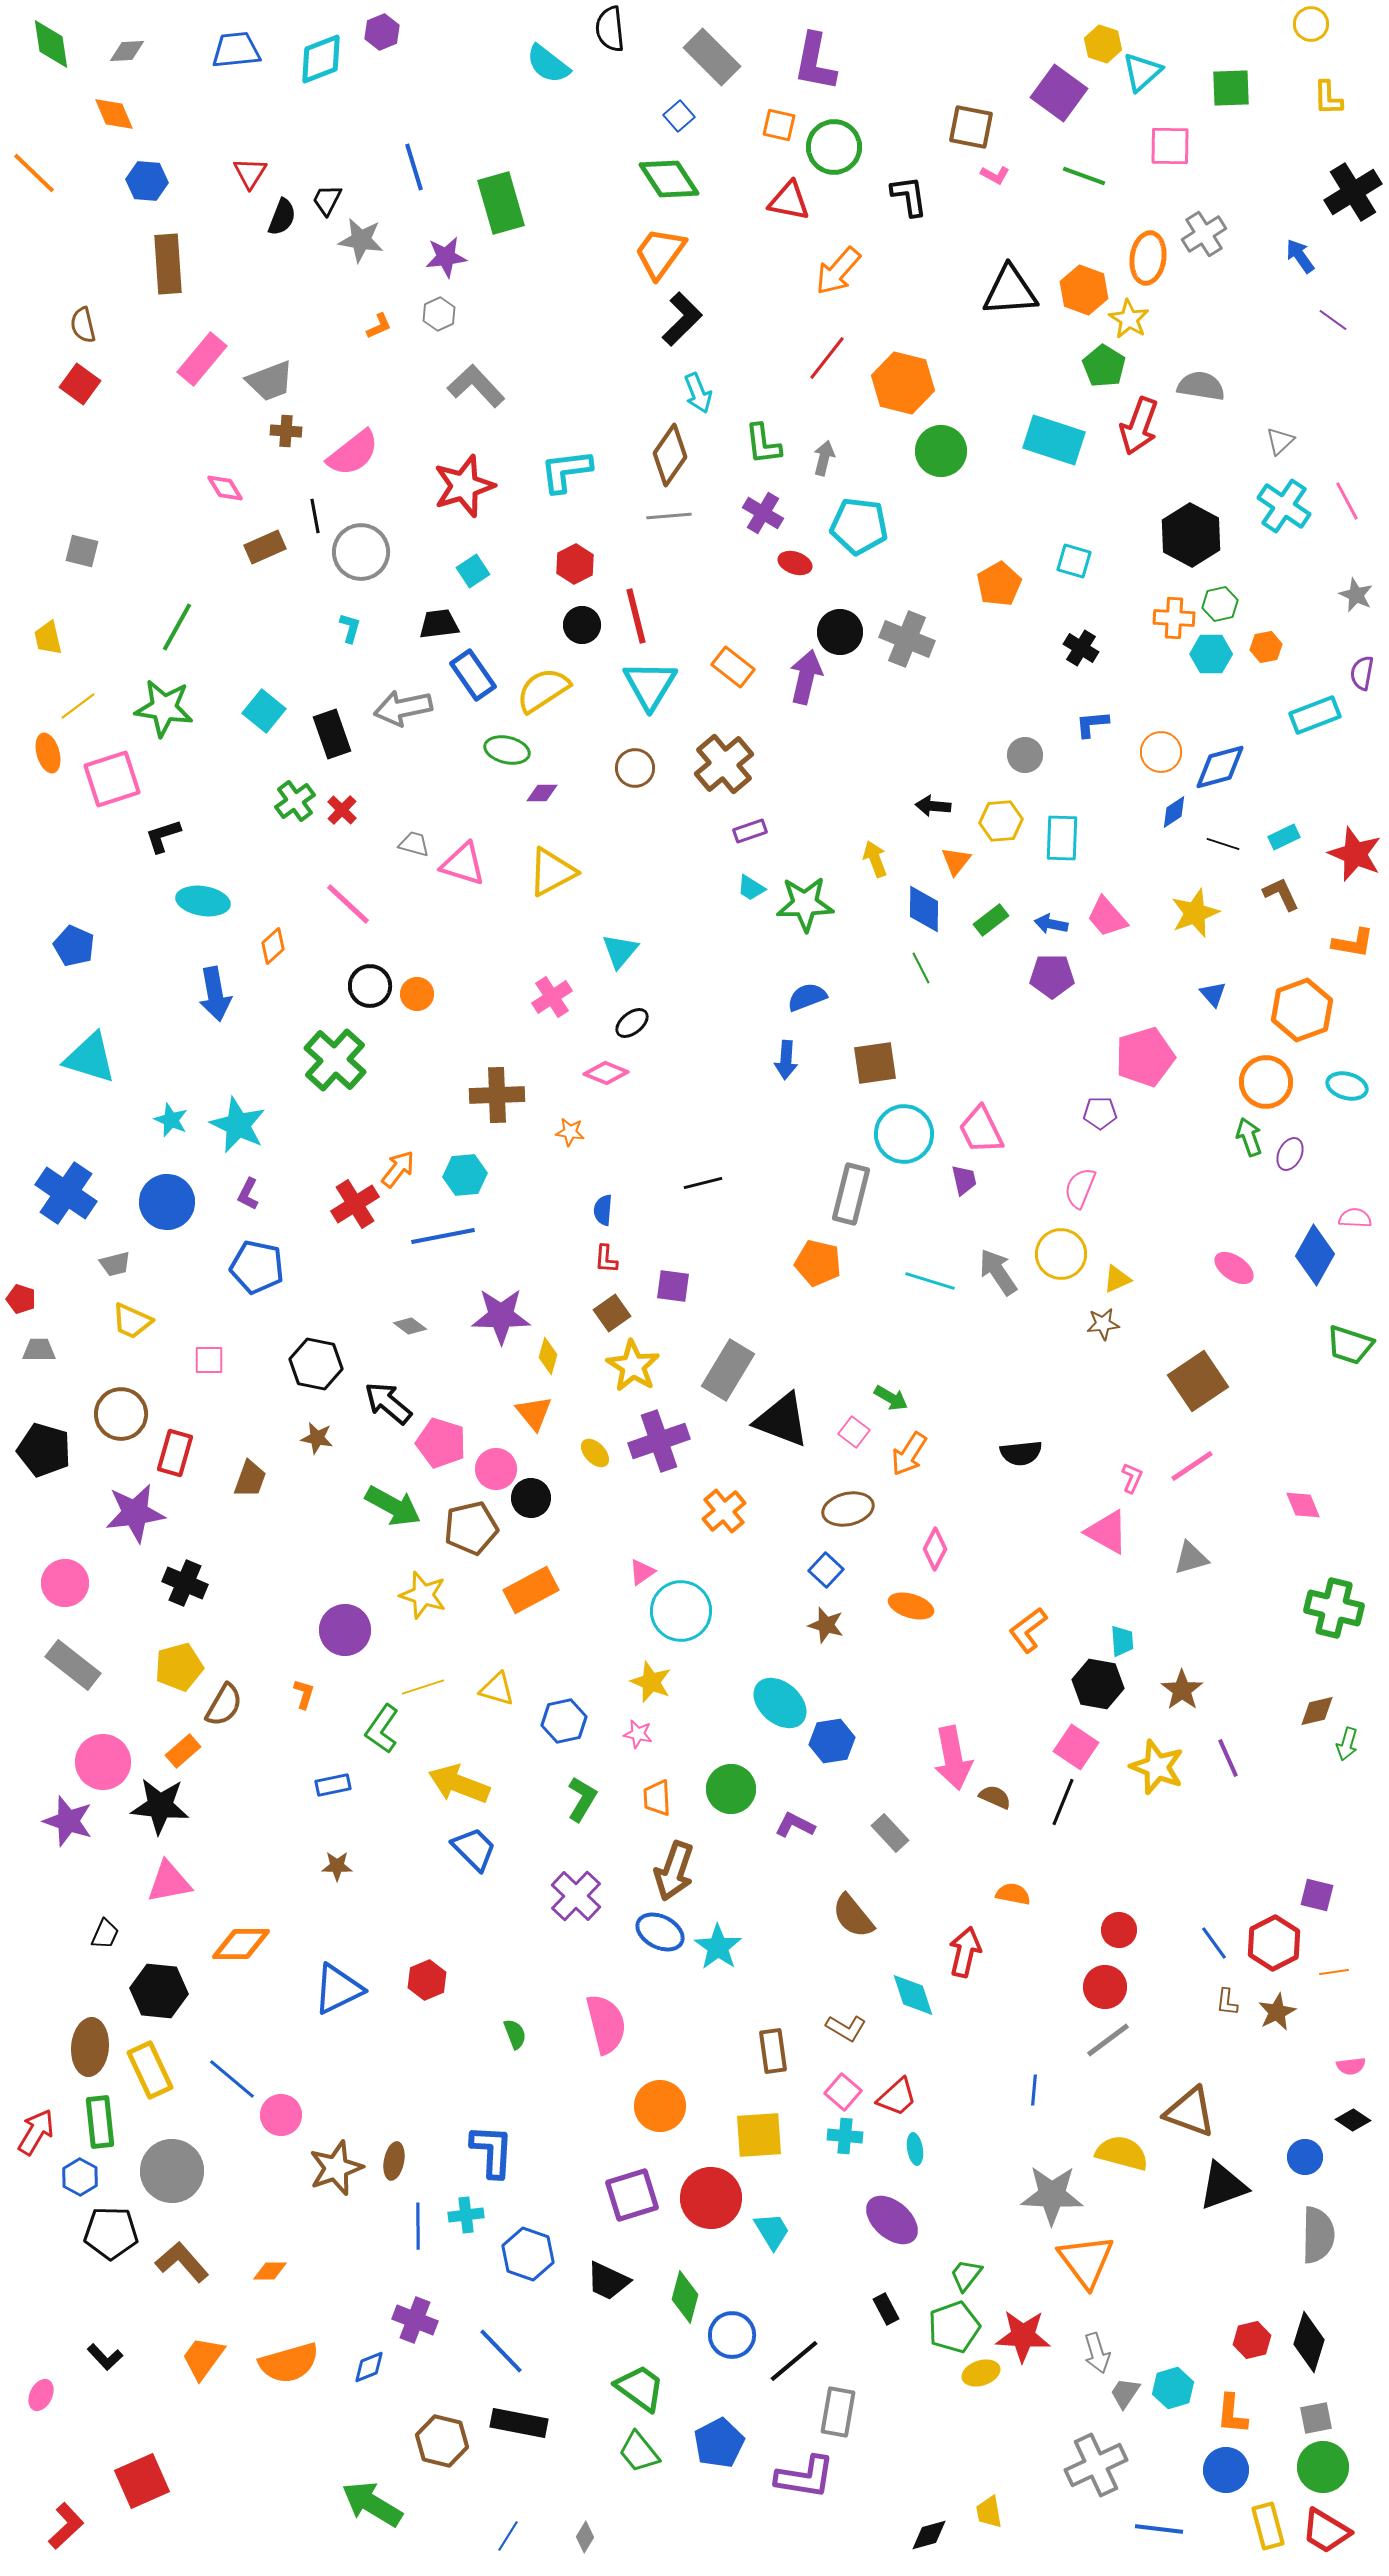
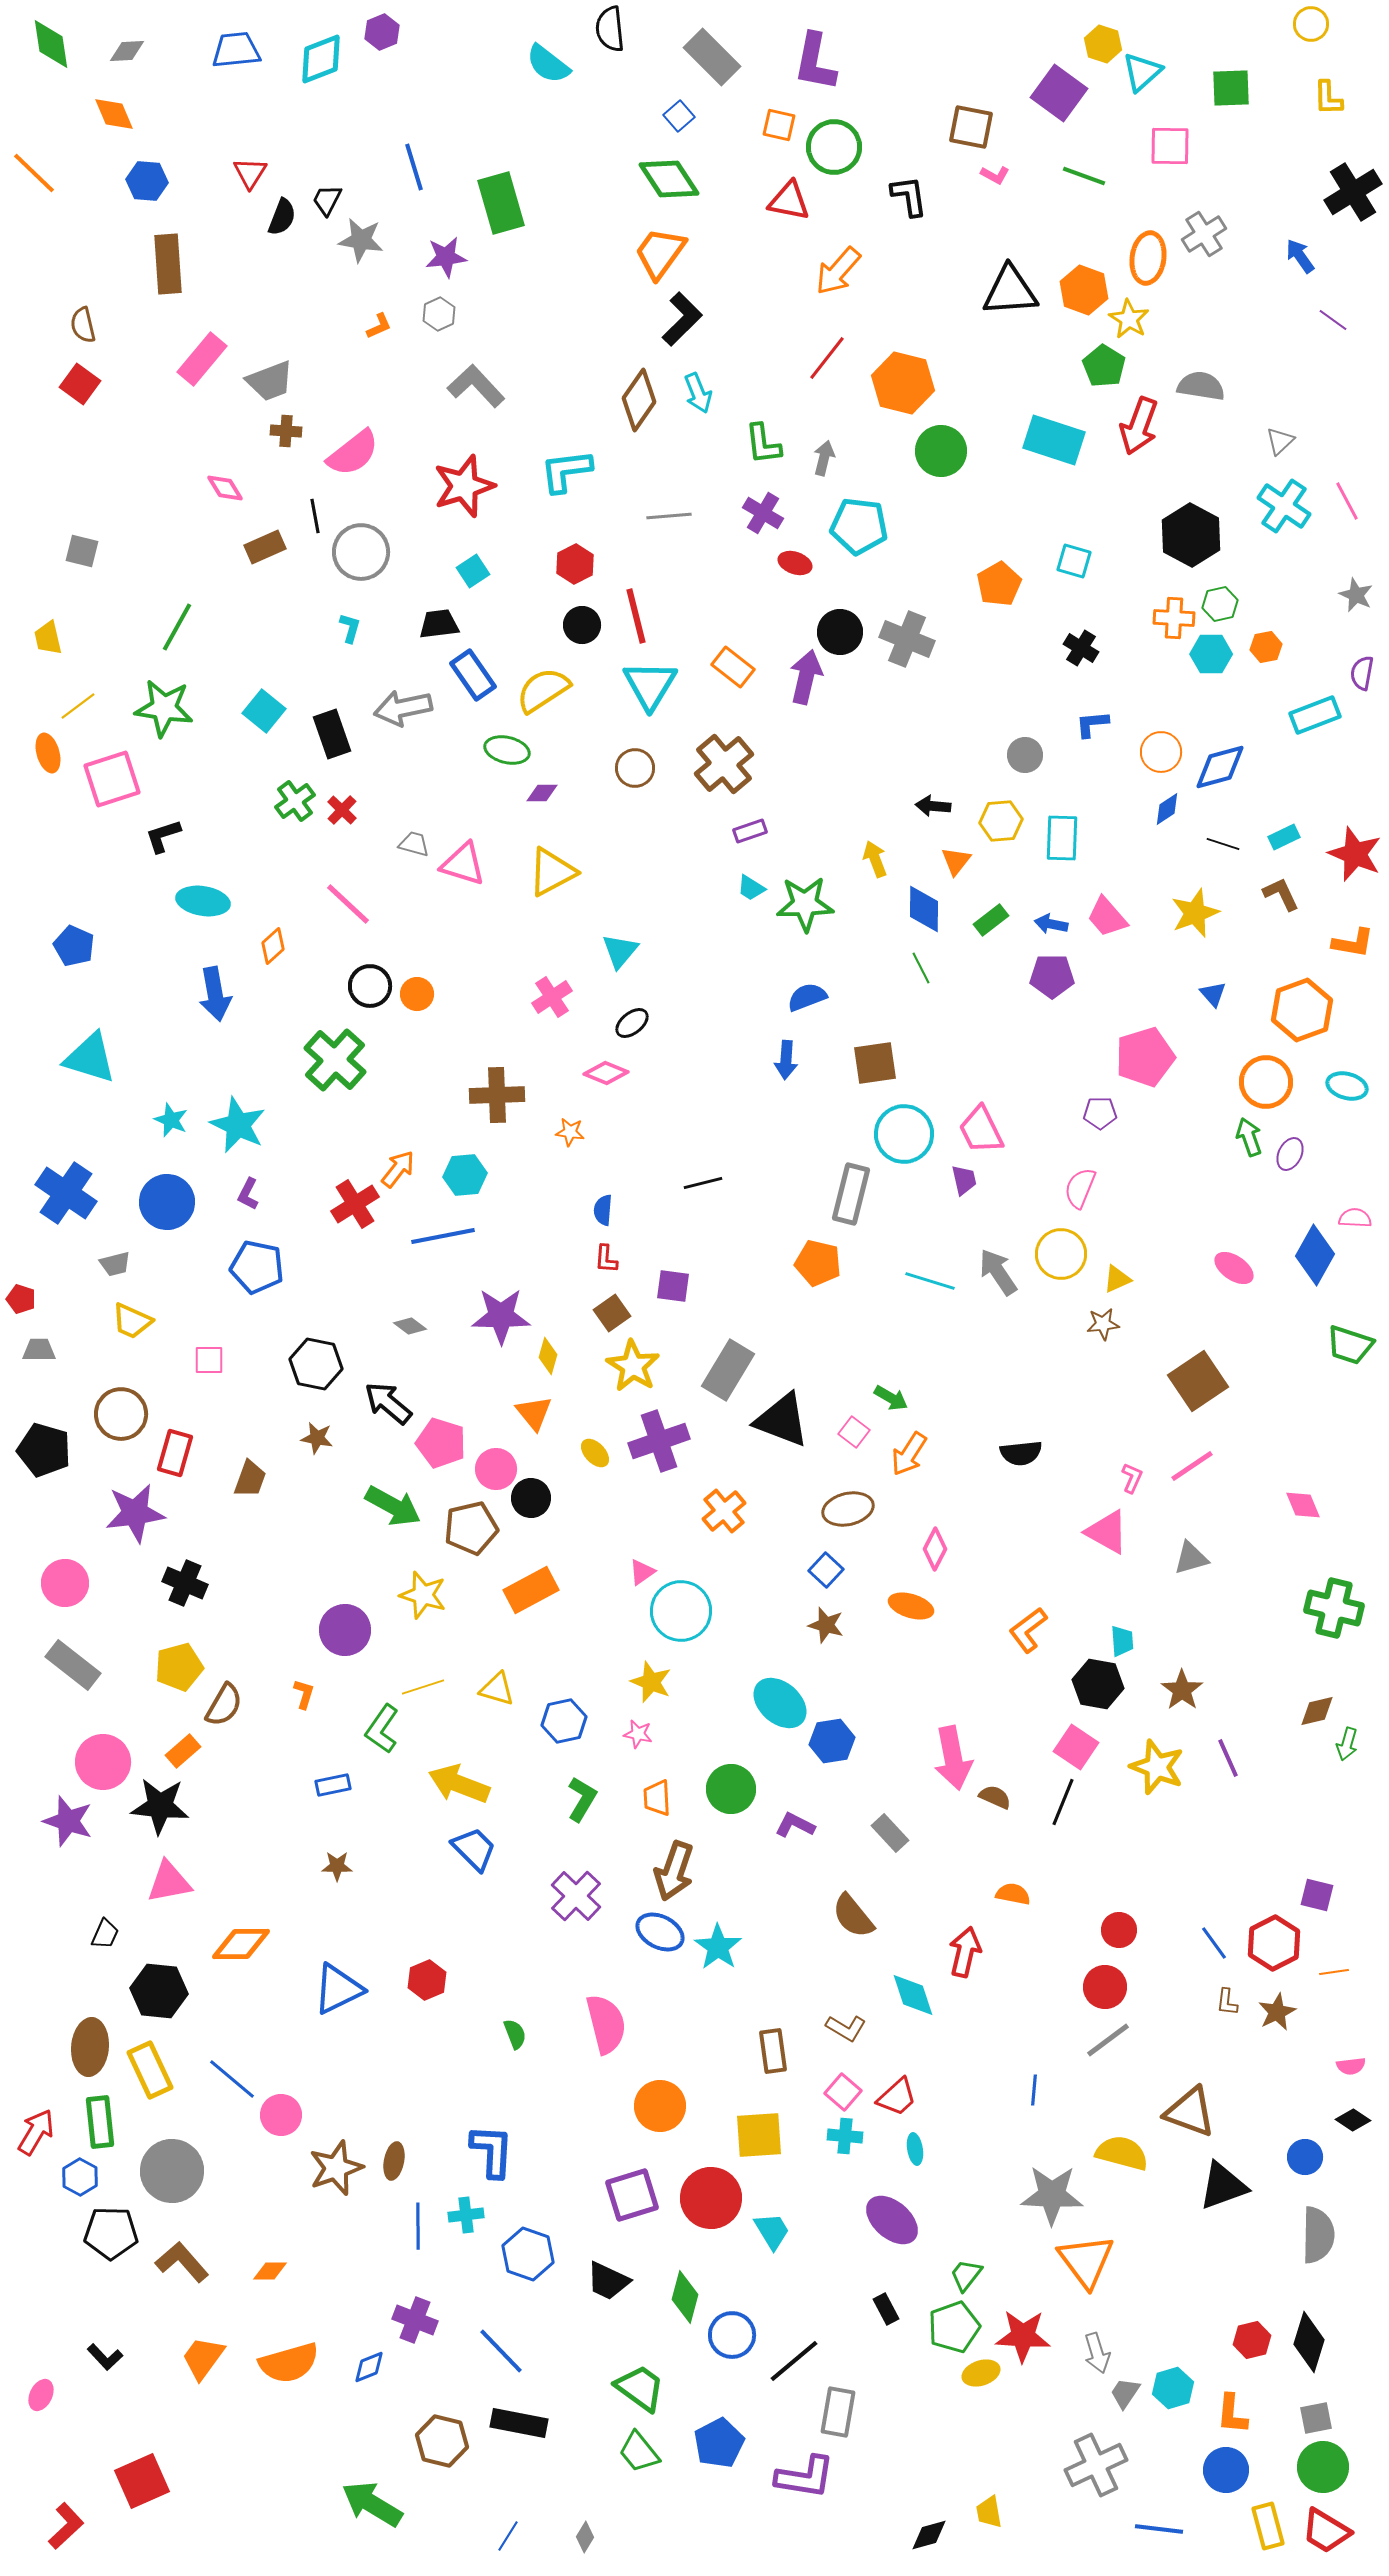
brown diamond at (670, 455): moved 31 px left, 55 px up
blue diamond at (1174, 812): moved 7 px left, 3 px up
